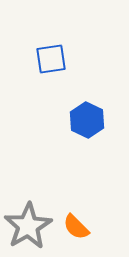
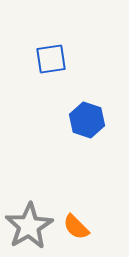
blue hexagon: rotated 8 degrees counterclockwise
gray star: moved 1 px right
